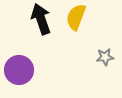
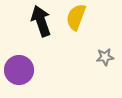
black arrow: moved 2 px down
